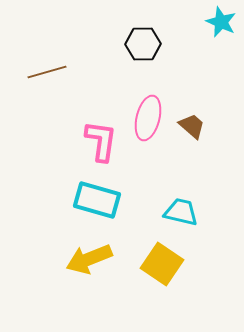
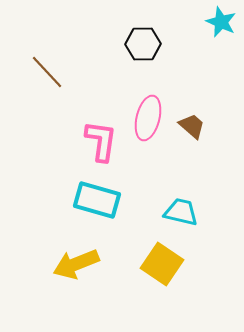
brown line: rotated 63 degrees clockwise
yellow arrow: moved 13 px left, 5 px down
